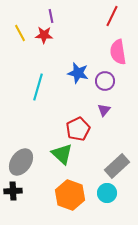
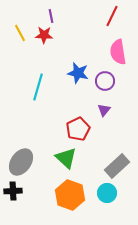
green triangle: moved 4 px right, 4 px down
